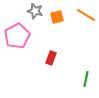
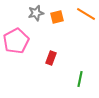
gray star: moved 1 px right, 2 px down; rotated 28 degrees counterclockwise
orange line: moved 1 px up
pink pentagon: moved 1 px left, 5 px down
green line: moved 6 px left
